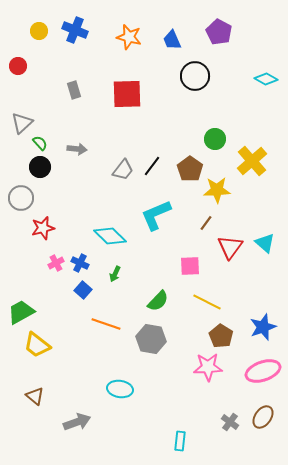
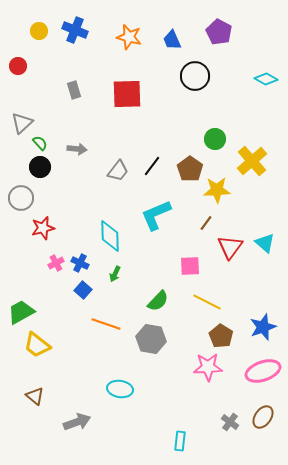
gray trapezoid at (123, 170): moved 5 px left, 1 px down
cyan diamond at (110, 236): rotated 44 degrees clockwise
